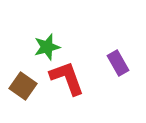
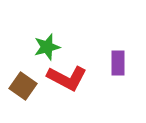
purple rectangle: rotated 30 degrees clockwise
red L-shape: rotated 138 degrees clockwise
